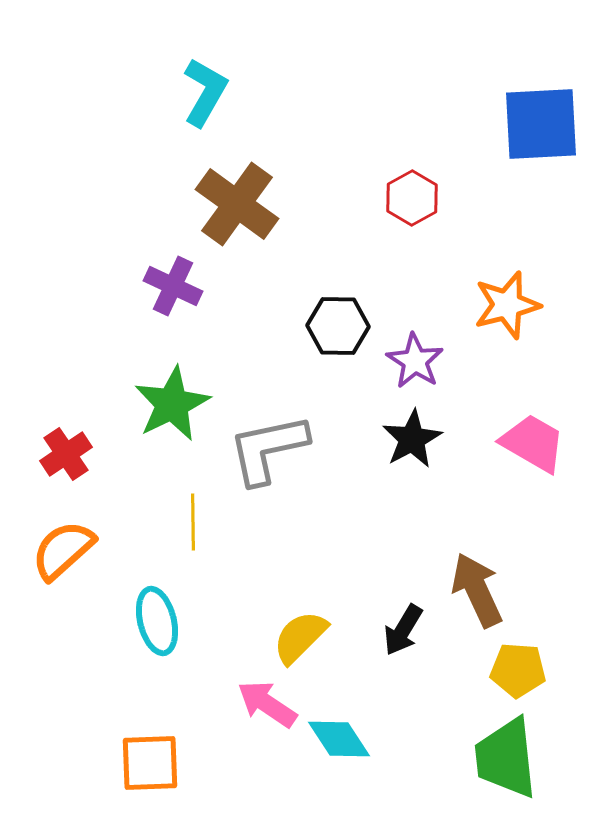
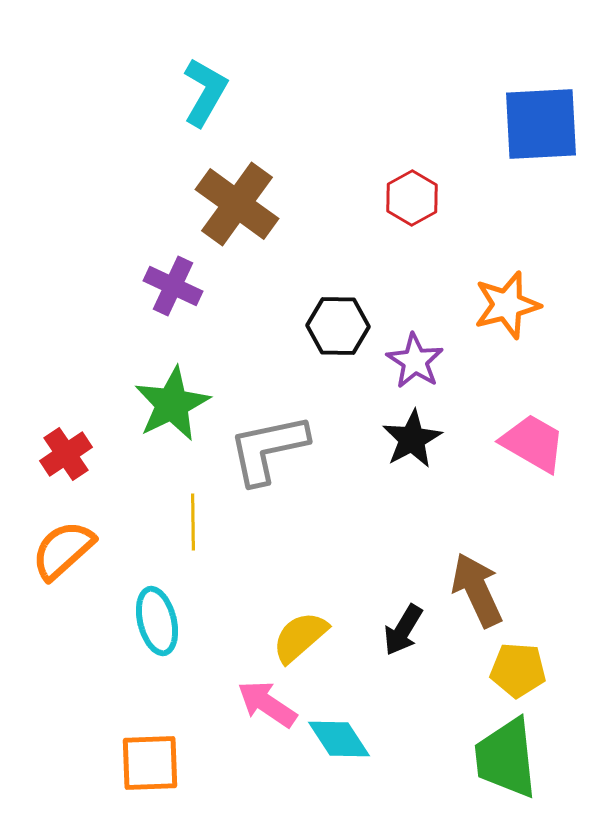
yellow semicircle: rotated 4 degrees clockwise
